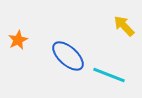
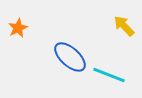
orange star: moved 12 px up
blue ellipse: moved 2 px right, 1 px down
